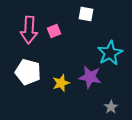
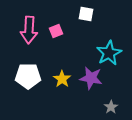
pink square: moved 2 px right
cyan star: moved 1 px left
white pentagon: moved 4 px down; rotated 15 degrees counterclockwise
purple star: moved 1 px right, 1 px down
yellow star: moved 1 px right, 4 px up; rotated 18 degrees counterclockwise
